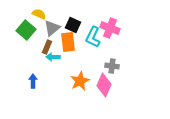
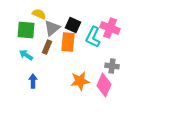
green square: rotated 36 degrees counterclockwise
orange rectangle: rotated 12 degrees clockwise
cyan arrow: moved 27 px left, 2 px up; rotated 32 degrees clockwise
orange star: rotated 18 degrees clockwise
